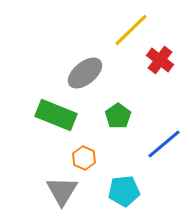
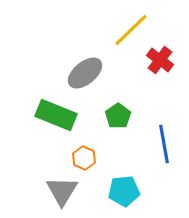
blue line: rotated 60 degrees counterclockwise
